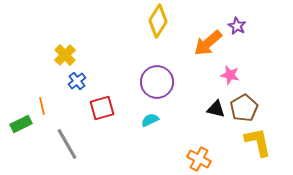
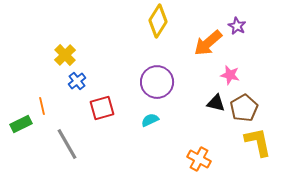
black triangle: moved 6 px up
